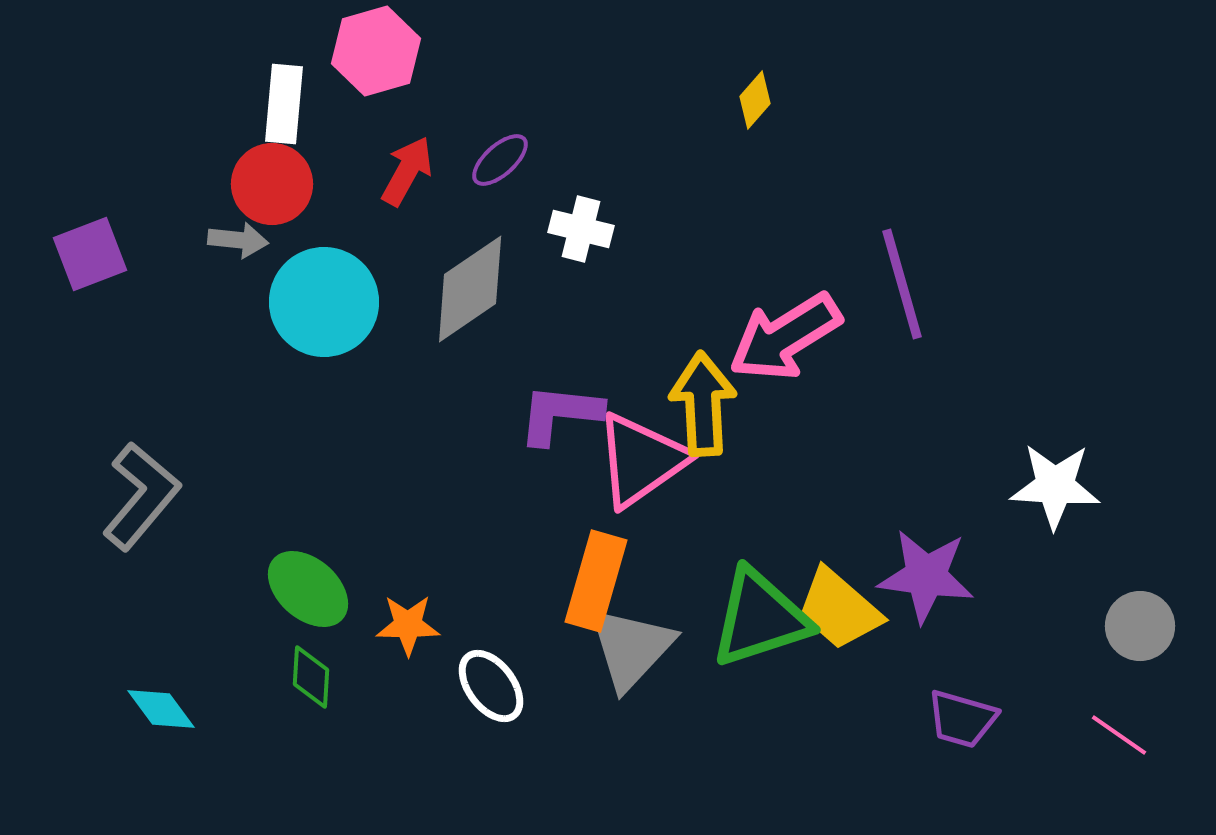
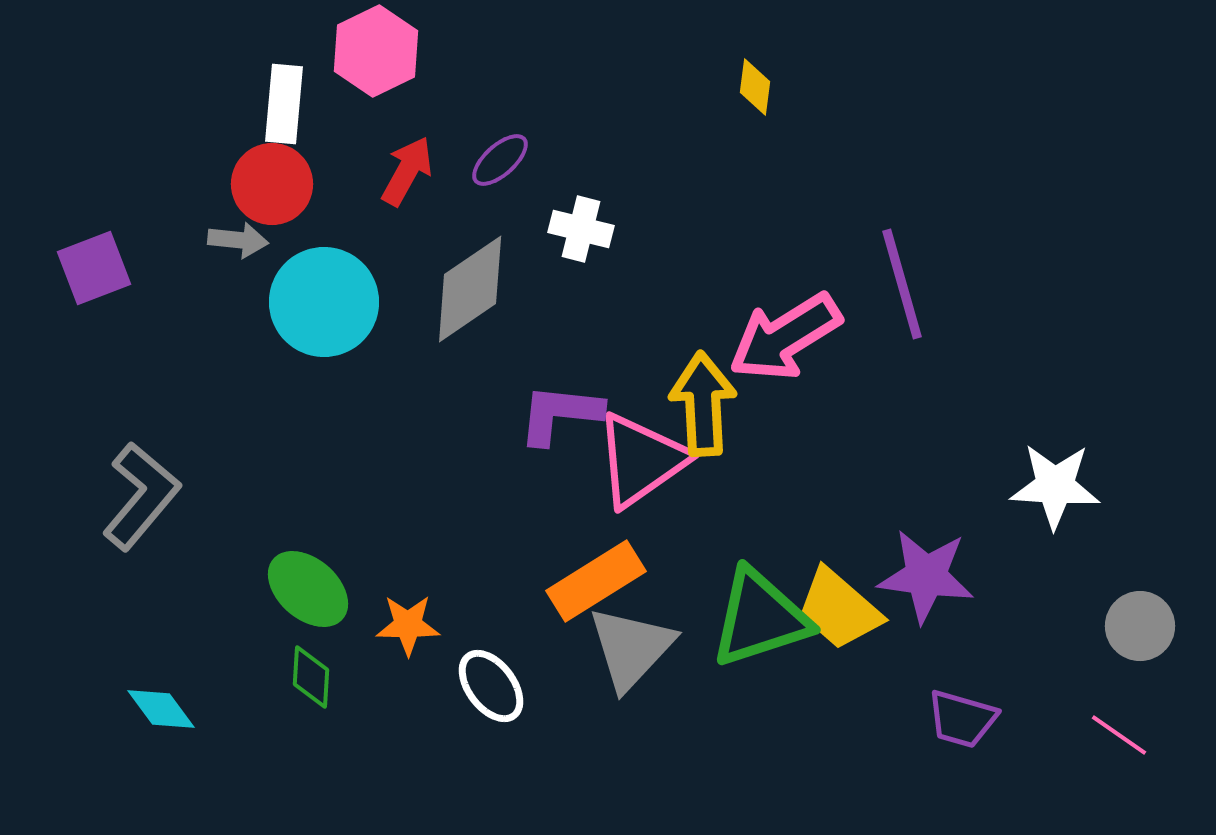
pink hexagon: rotated 10 degrees counterclockwise
yellow diamond: moved 13 px up; rotated 34 degrees counterclockwise
purple square: moved 4 px right, 14 px down
orange rectangle: rotated 42 degrees clockwise
